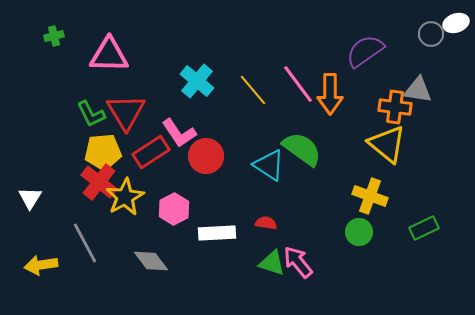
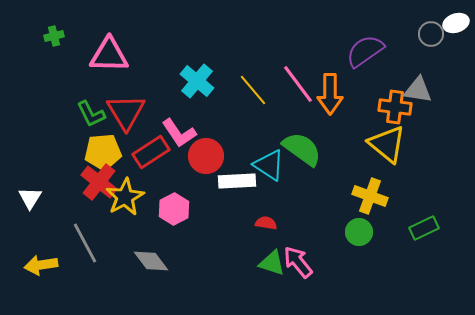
white rectangle: moved 20 px right, 52 px up
